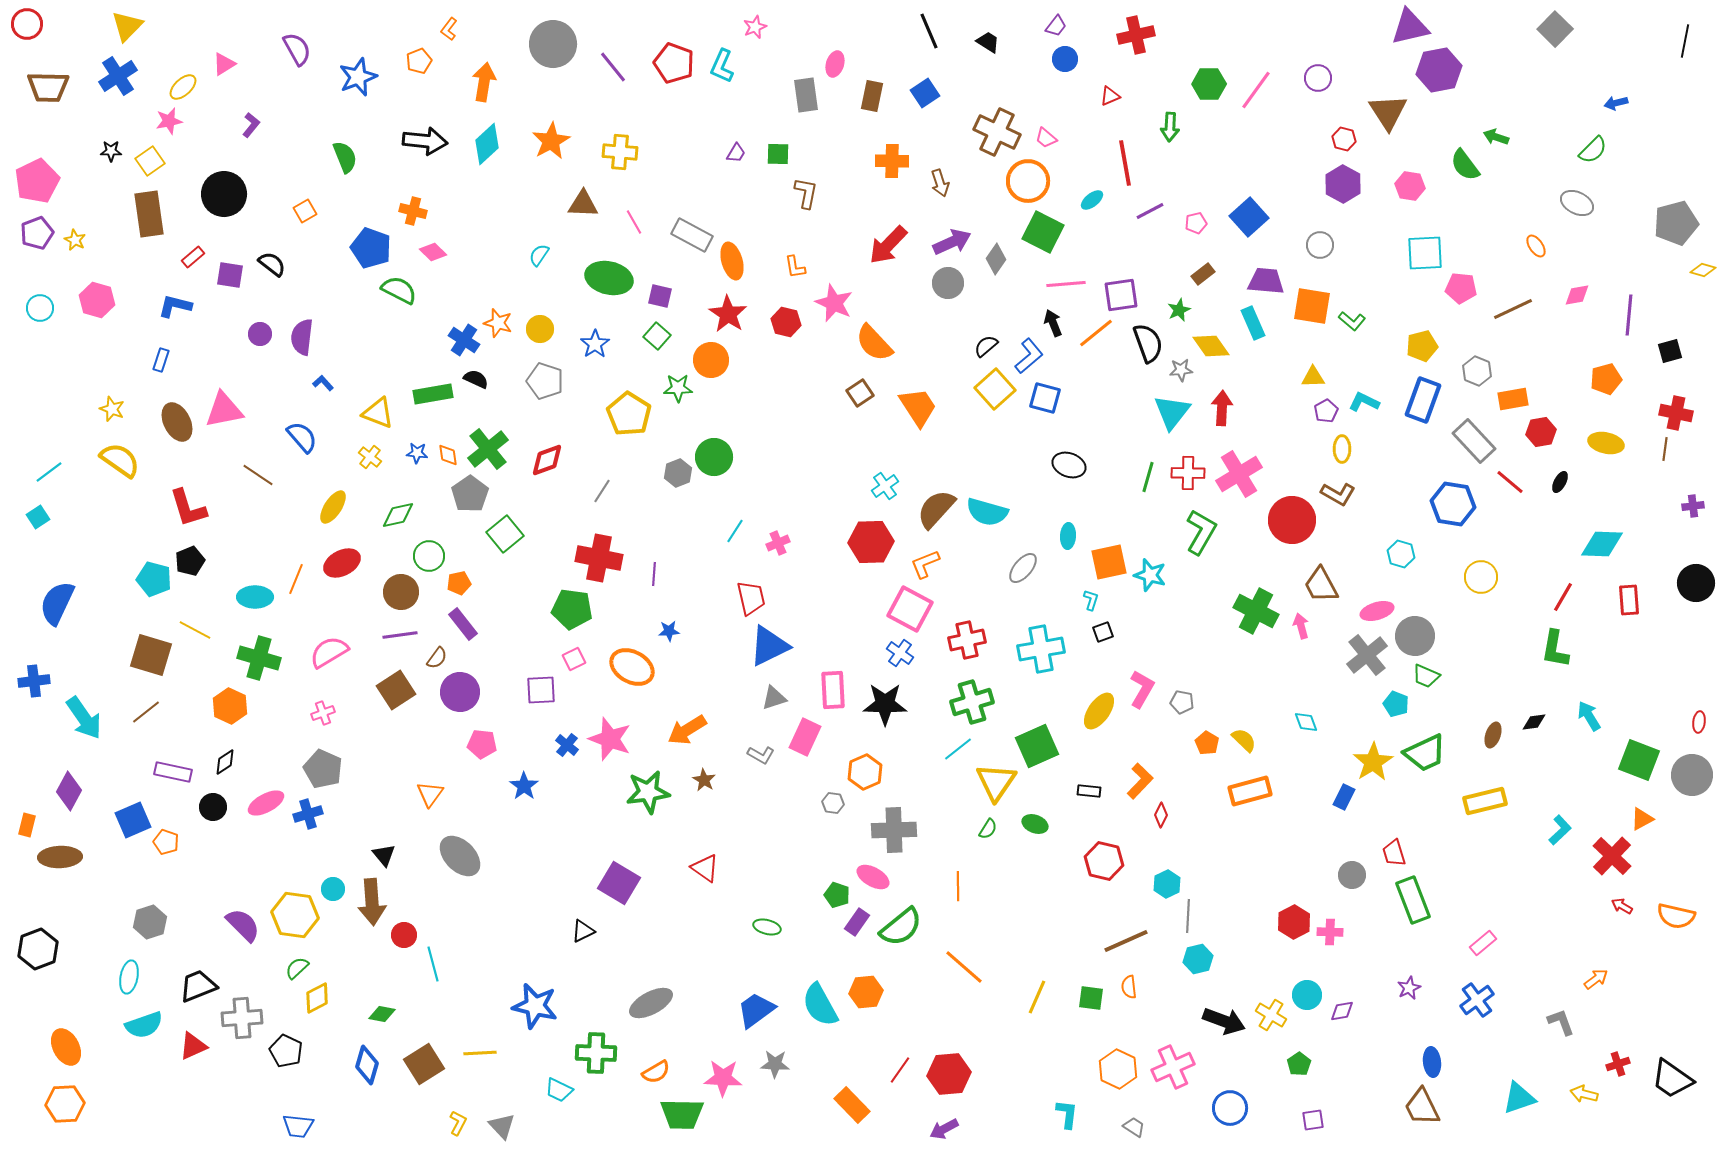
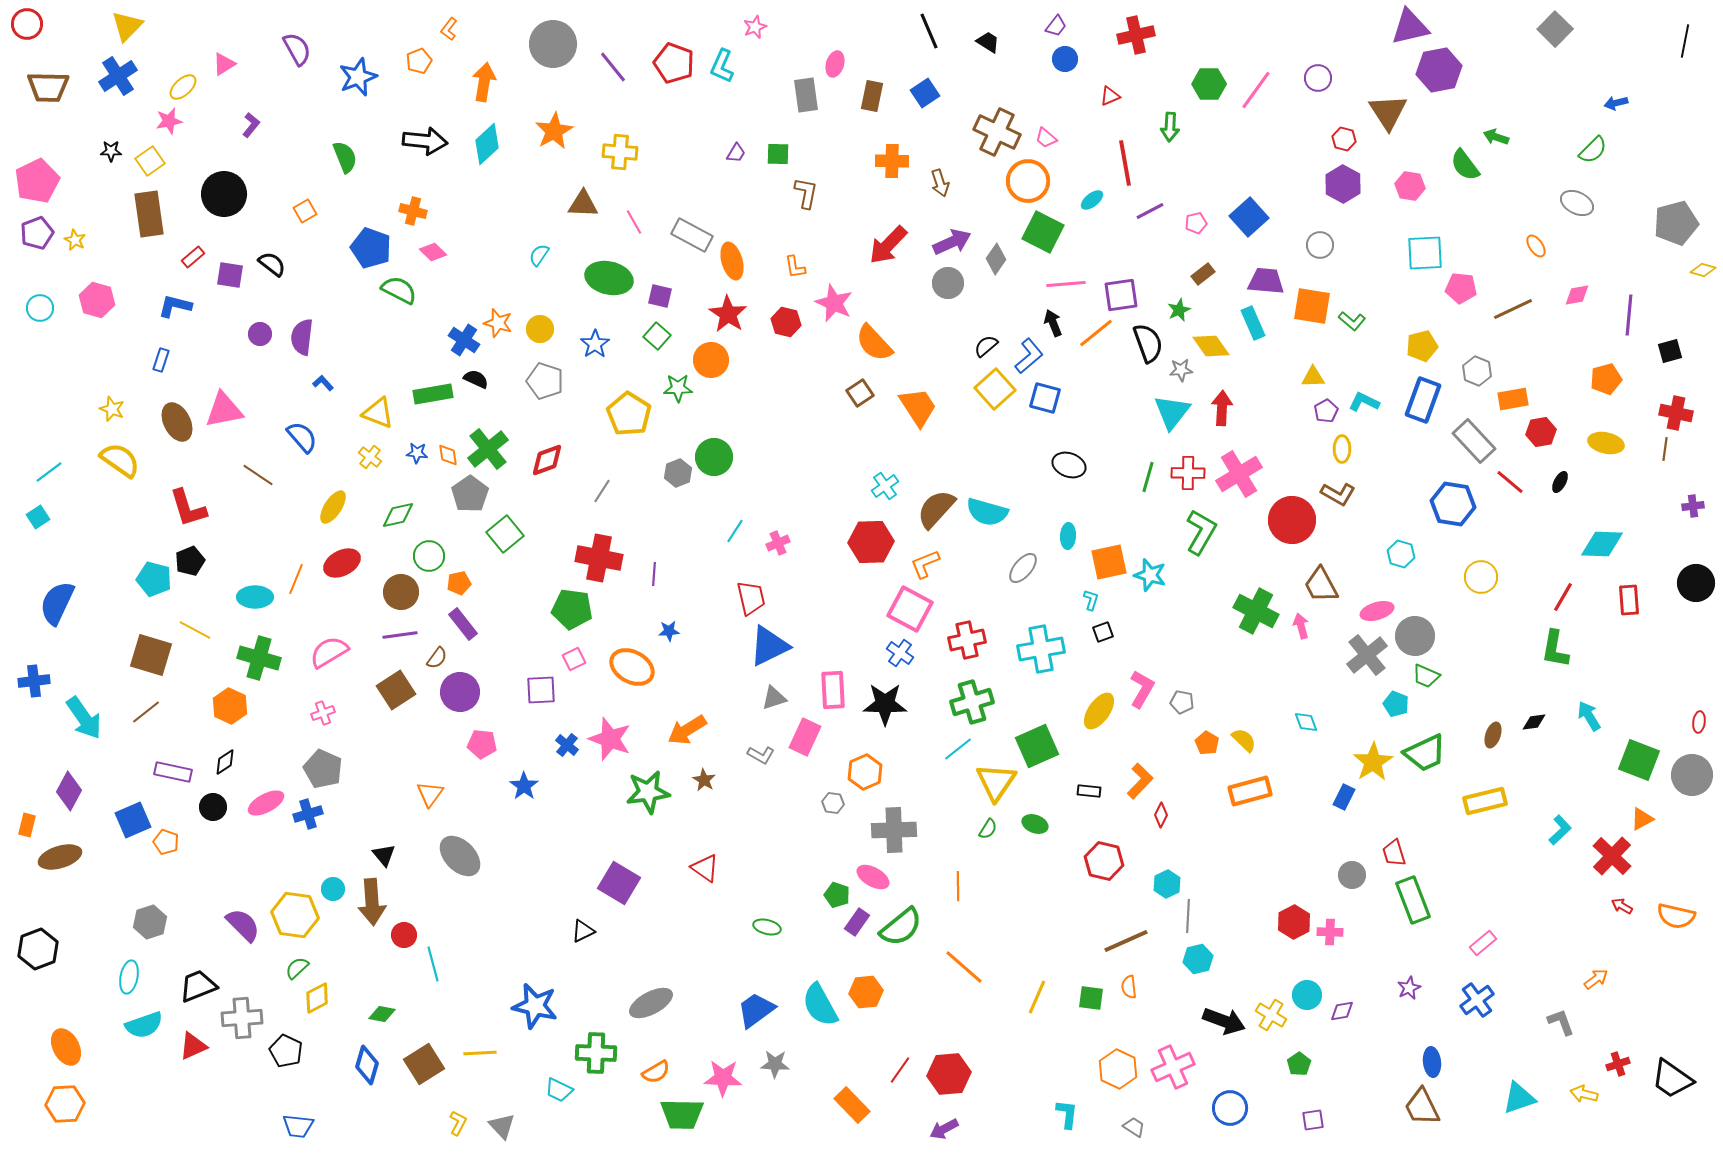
orange star at (551, 141): moved 3 px right, 10 px up
brown ellipse at (60, 857): rotated 15 degrees counterclockwise
